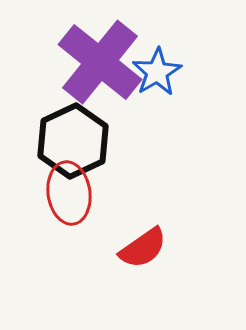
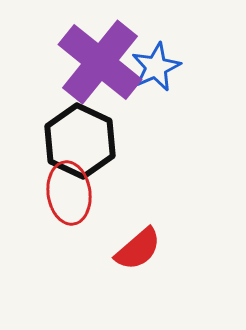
blue star: moved 1 px left, 5 px up; rotated 6 degrees clockwise
black hexagon: moved 7 px right; rotated 10 degrees counterclockwise
red semicircle: moved 5 px left, 1 px down; rotated 6 degrees counterclockwise
